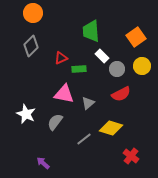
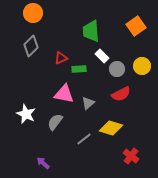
orange square: moved 11 px up
